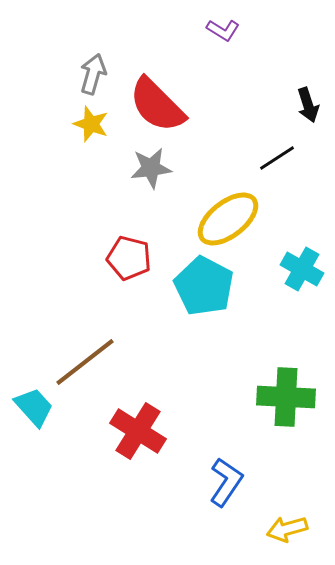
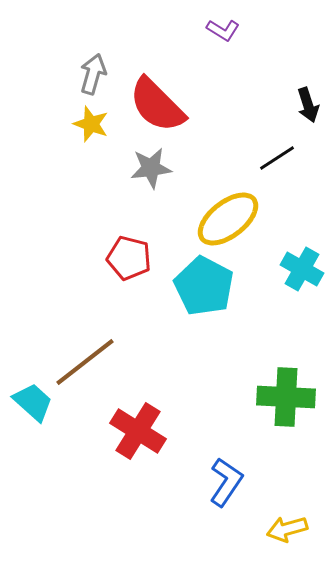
cyan trapezoid: moved 1 px left, 5 px up; rotated 6 degrees counterclockwise
